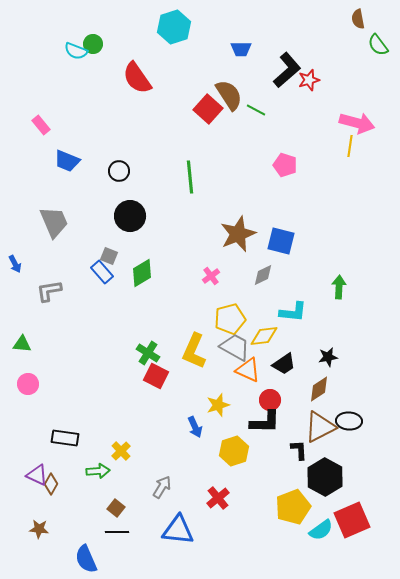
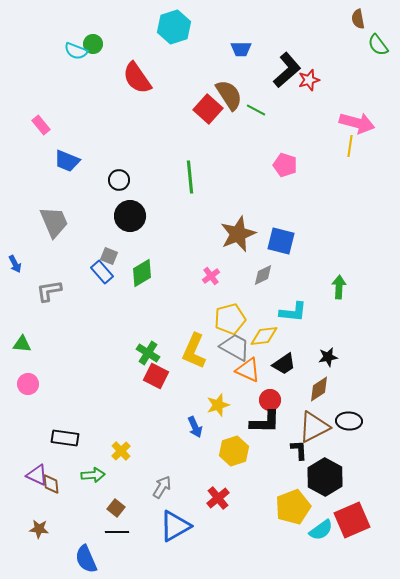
black circle at (119, 171): moved 9 px down
brown triangle at (320, 427): moved 6 px left
green arrow at (98, 471): moved 5 px left, 4 px down
brown diamond at (51, 484): rotated 35 degrees counterclockwise
blue triangle at (178, 530): moved 3 px left, 4 px up; rotated 36 degrees counterclockwise
